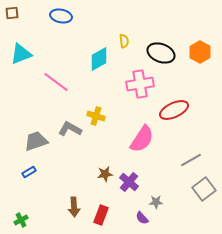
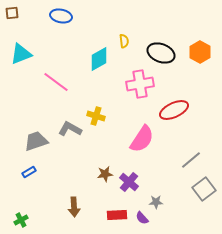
gray line: rotated 10 degrees counterclockwise
red rectangle: moved 16 px right; rotated 66 degrees clockwise
